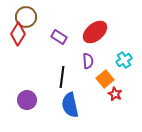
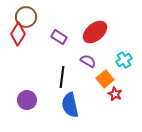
purple semicircle: rotated 56 degrees counterclockwise
